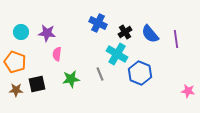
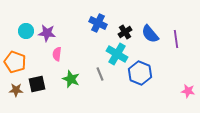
cyan circle: moved 5 px right, 1 px up
green star: rotated 30 degrees clockwise
